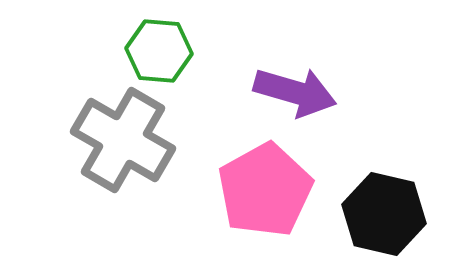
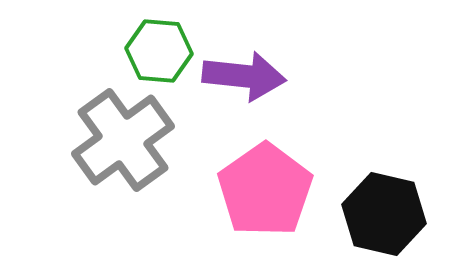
purple arrow: moved 51 px left, 16 px up; rotated 10 degrees counterclockwise
gray cross: rotated 24 degrees clockwise
pink pentagon: rotated 6 degrees counterclockwise
